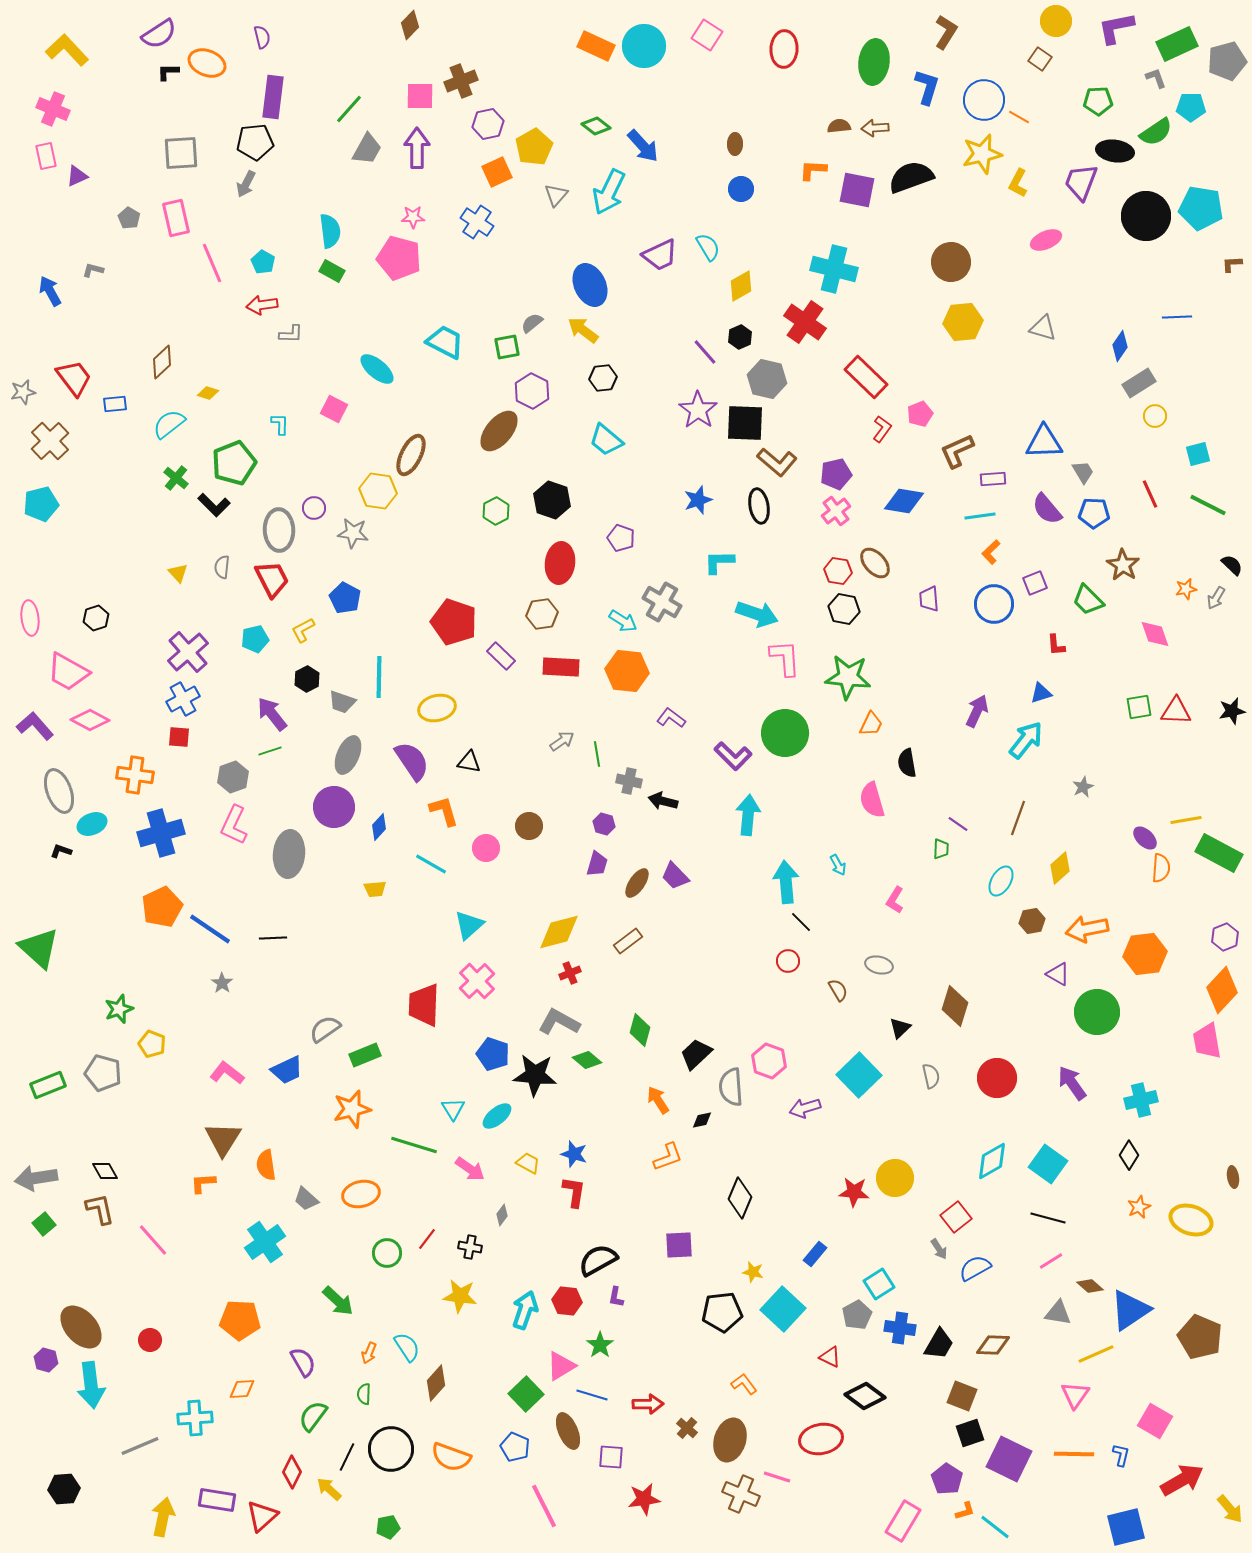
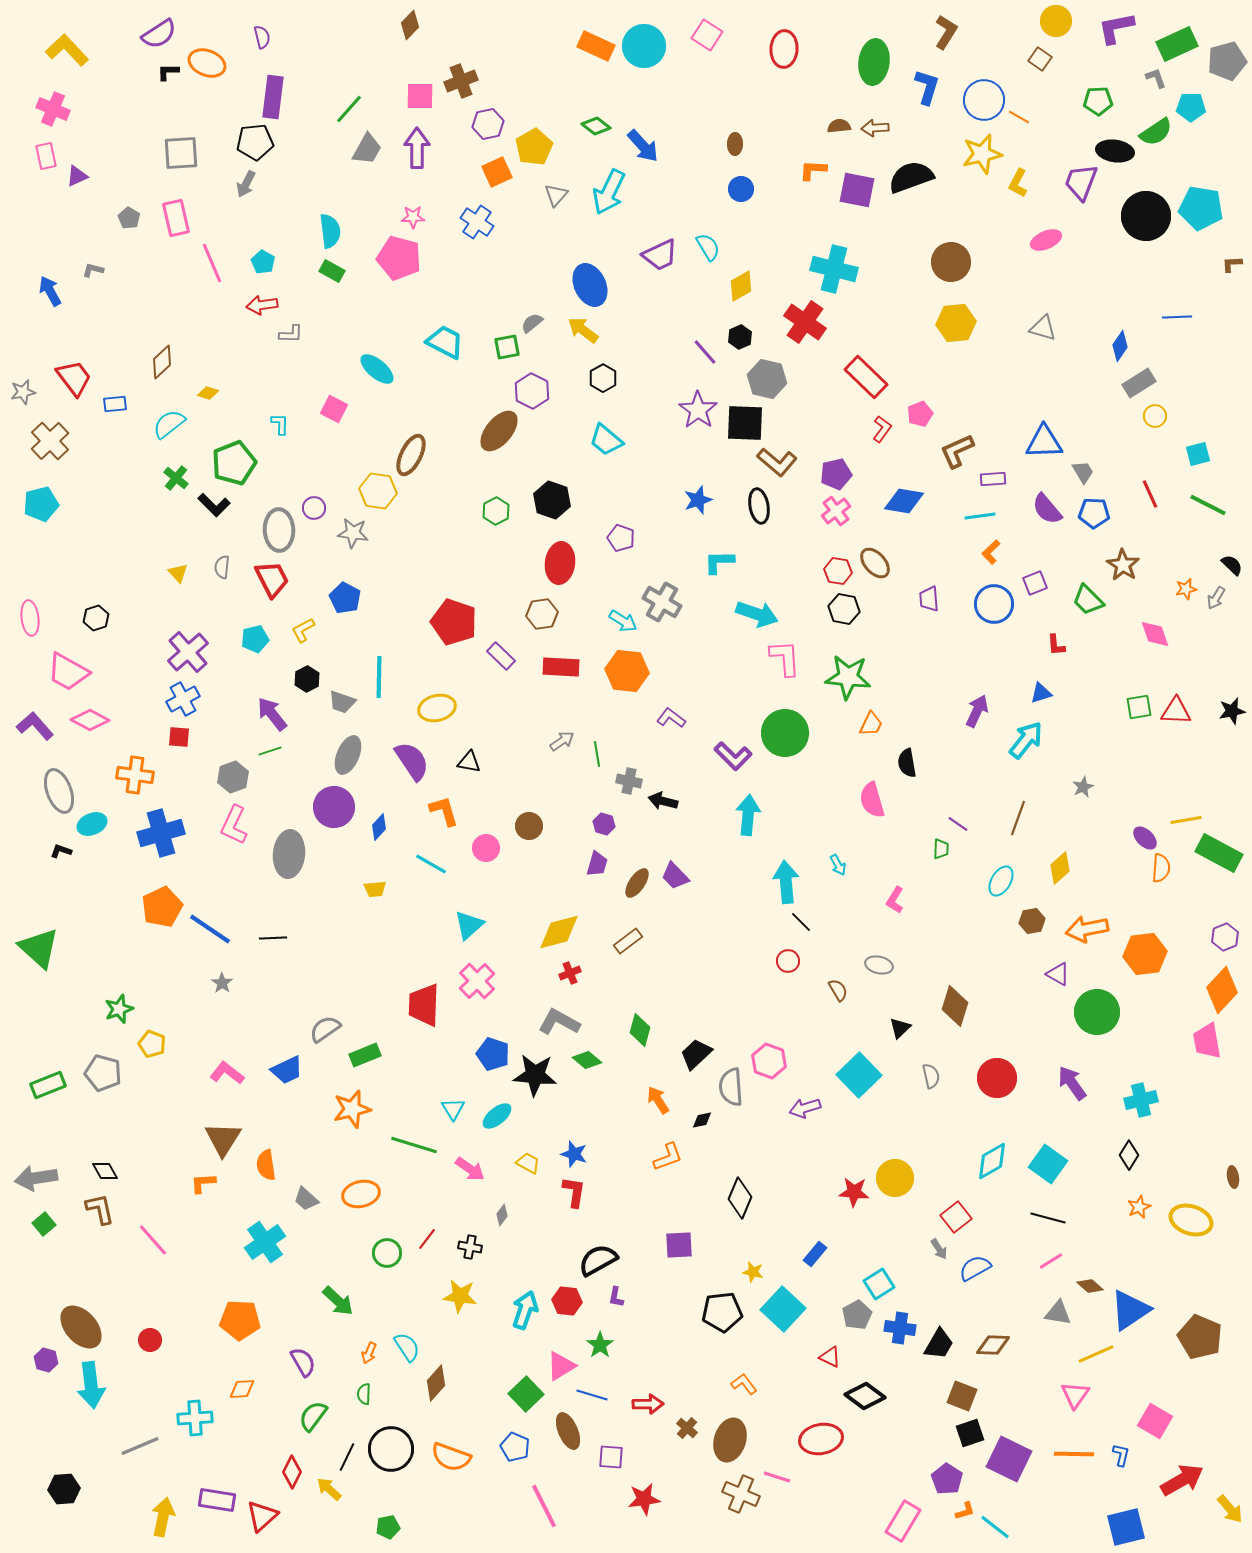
yellow hexagon at (963, 322): moved 7 px left, 1 px down
black hexagon at (603, 378): rotated 24 degrees counterclockwise
